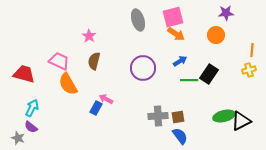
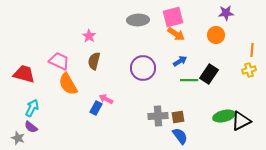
gray ellipse: rotated 75 degrees counterclockwise
